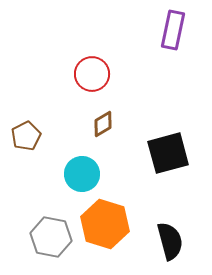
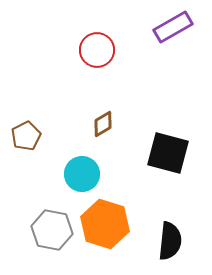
purple rectangle: moved 3 px up; rotated 48 degrees clockwise
red circle: moved 5 px right, 24 px up
black square: rotated 30 degrees clockwise
gray hexagon: moved 1 px right, 7 px up
black semicircle: rotated 21 degrees clockwise
